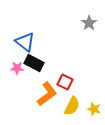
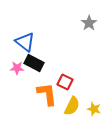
orange L-shape: rotated 60 degrees counterclockwise
